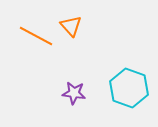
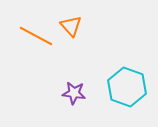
cyan hexagon: moved 2 px left, 1 px up
